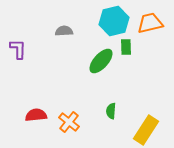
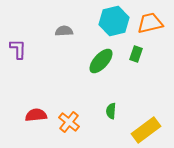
green rectangle: moved 10 px right, 7 px down; rotated 21 degrees clockwise
yellow rectangle: rotated 20 degrees clockwise
